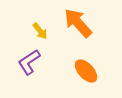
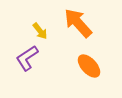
purple L-shape: moved 2 px left, 4 px up
orange ellipse: moved 3 px right, 5 px up
